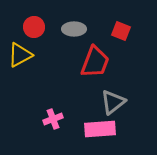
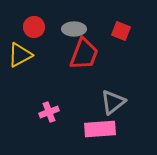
red trapezoid: moved 11 px left, 8 px up
pink cross: moved 4 px left, 7 px up
